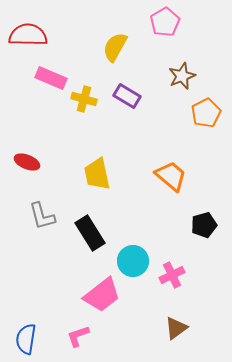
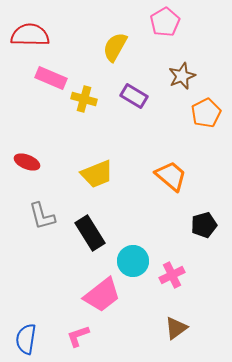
red semicircle: moved 2 px right
purple rectangle: moved 7 px right
yellow trapezoid: rotated 100 degrees counterclockwise
